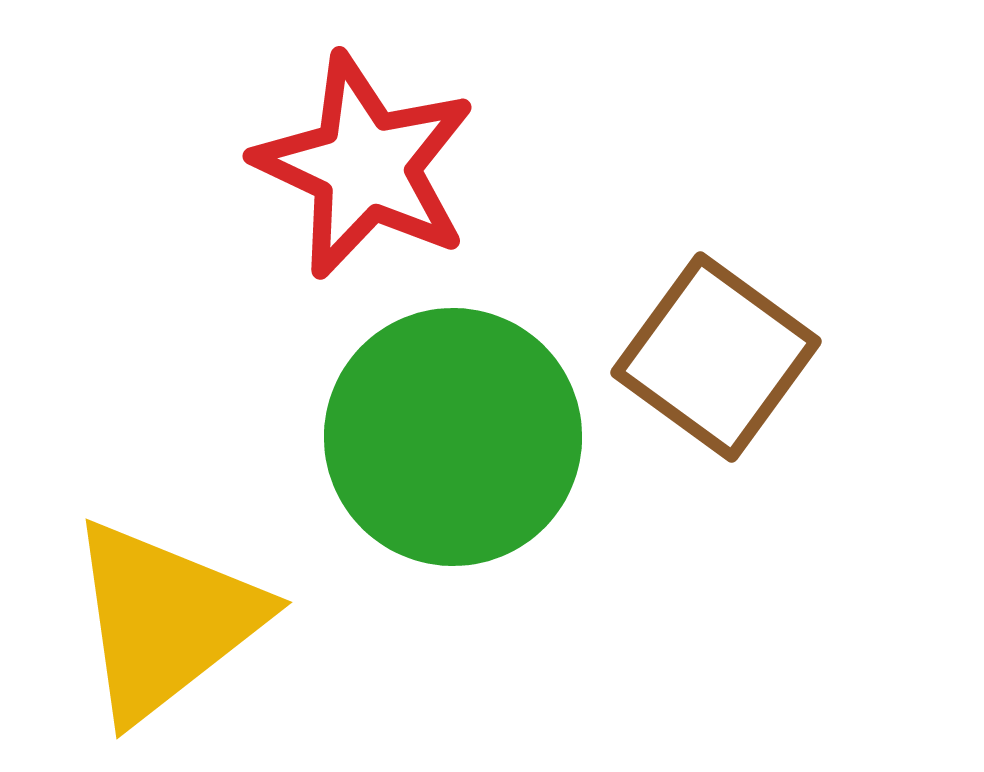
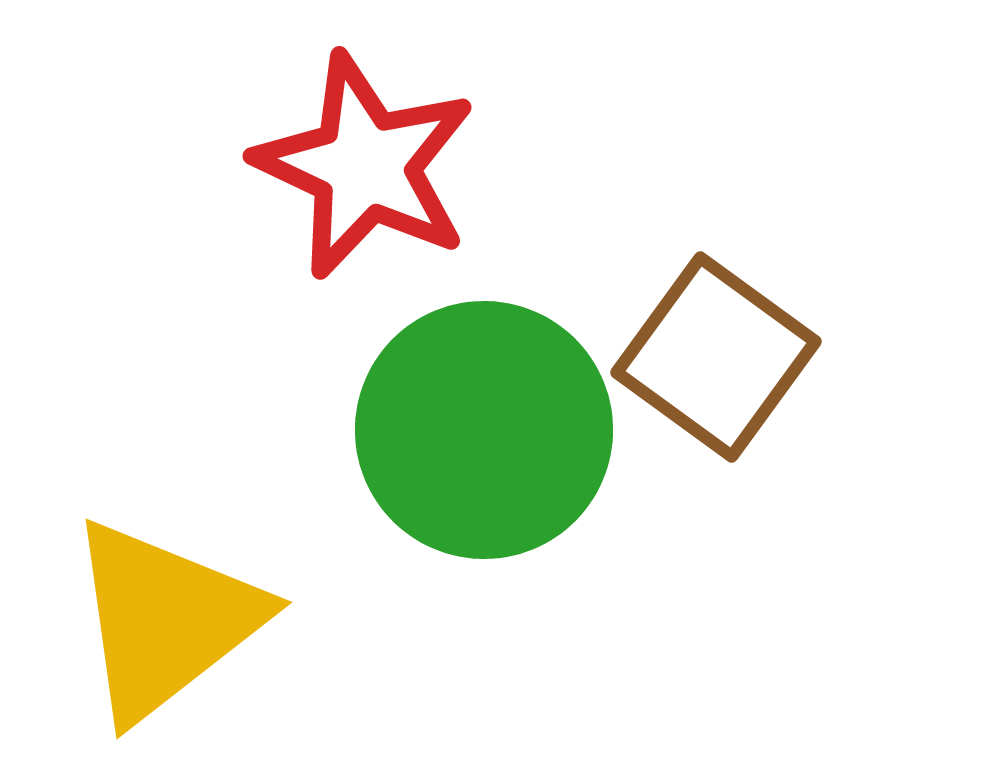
green circle: moved 31 px right, 7 px up
